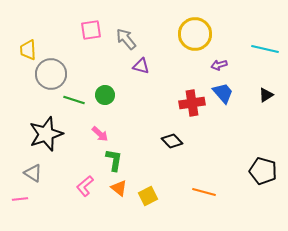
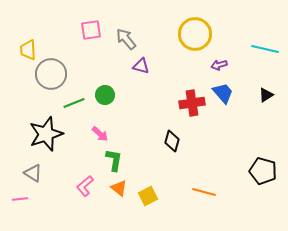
green line: moved 3 px down; rotated 40 degrees counterclockwise
black diamond: rotated 60 degrees clockwise
